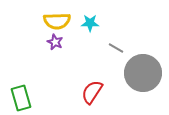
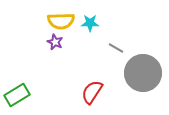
yellow semicircle: moved 4 px right
green rectangle: moved 4 px left, 3 px up; rotated 75 degrees clockwise
